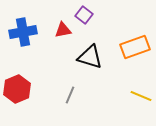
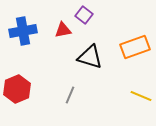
blue cross: moved 1 px up
